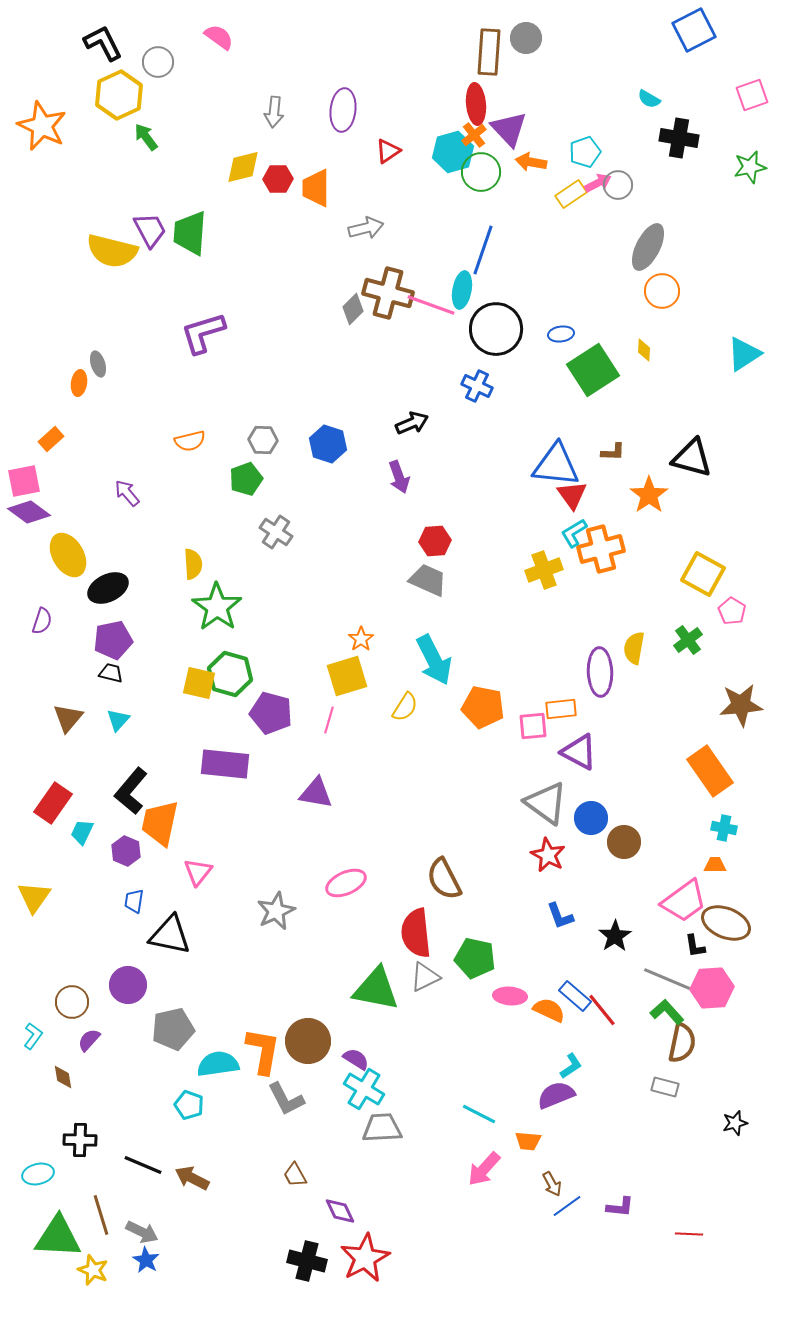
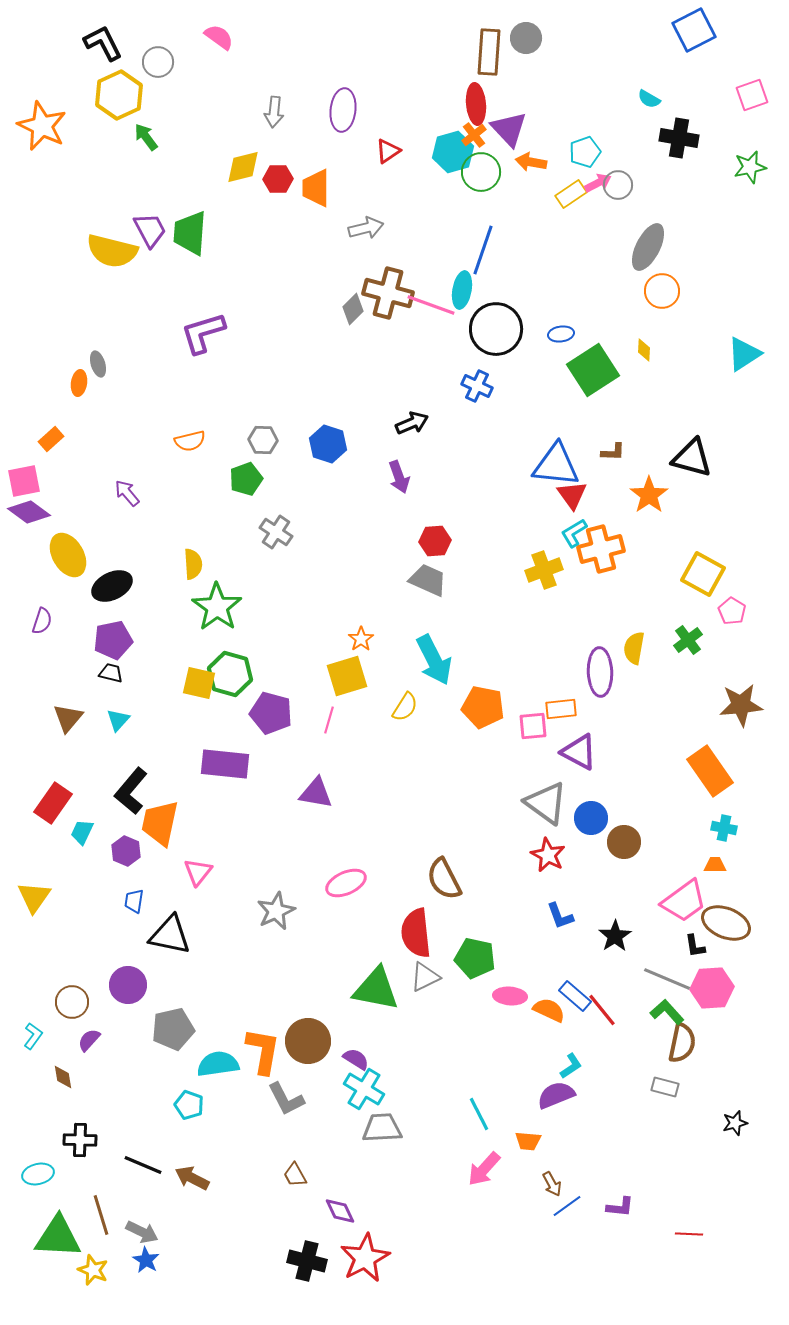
black ellipse at (108, 588): moved 4 px right, 2 px up
cyan line at (479, 1114): rotated 36 degrees clockwise
